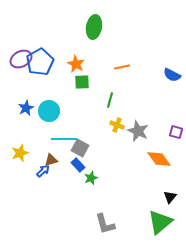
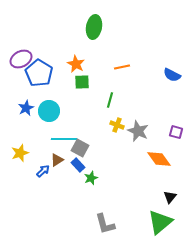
blue pentagon: moved 1 px left, 11 px down; rotated 12 degrees counterclockwise
brown triangle: moved 6 px right; rotated 16 degrees counterclockwise
